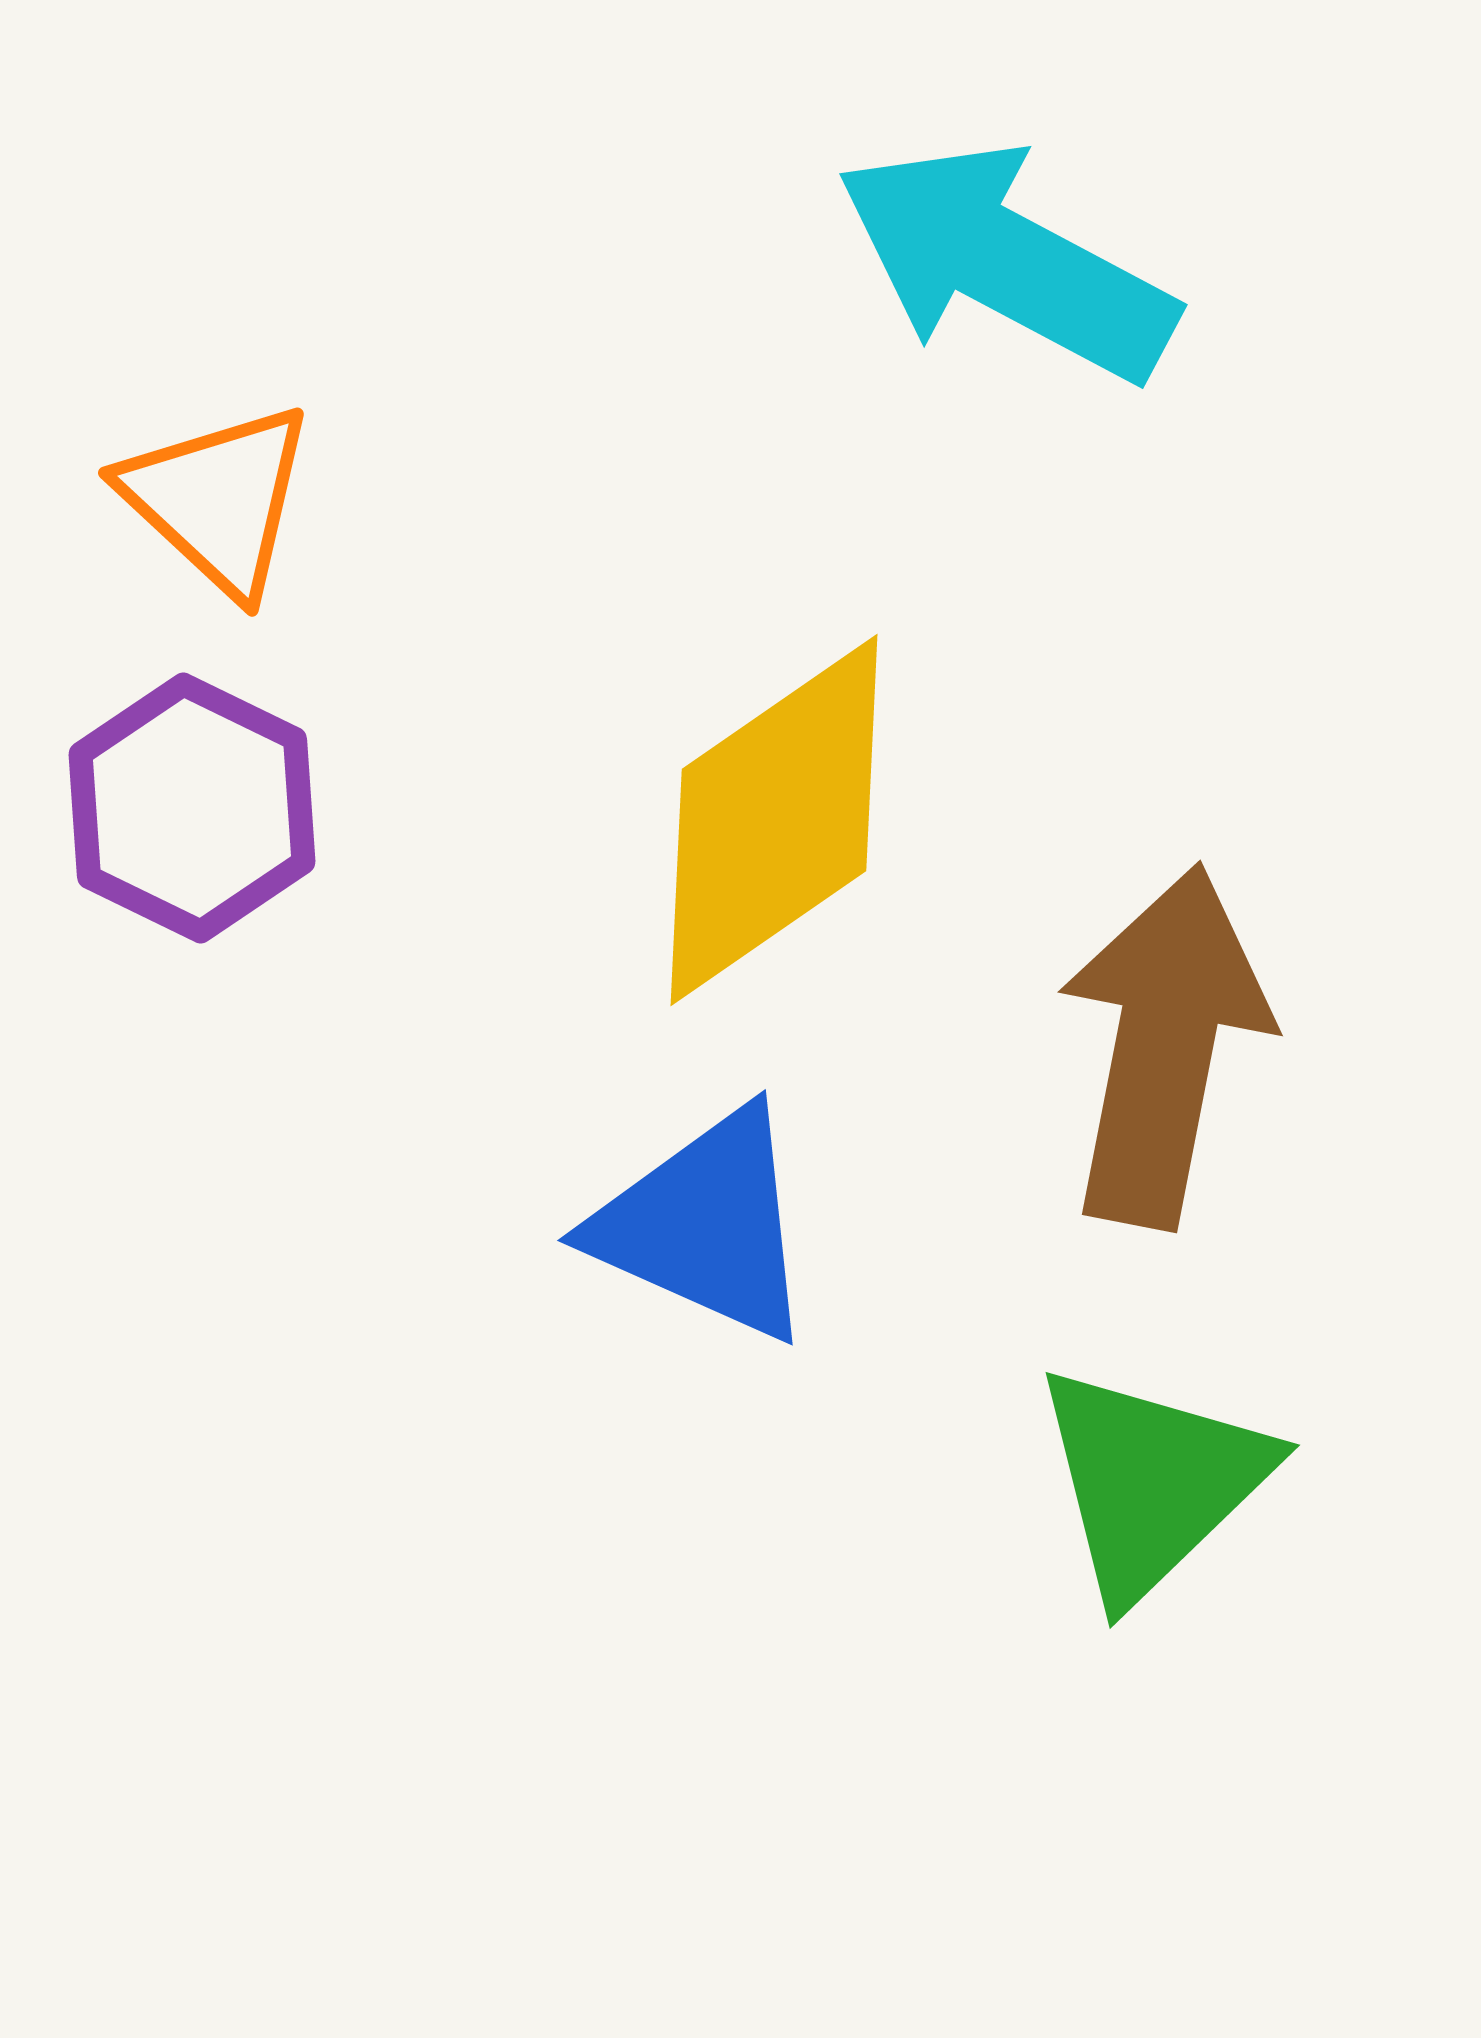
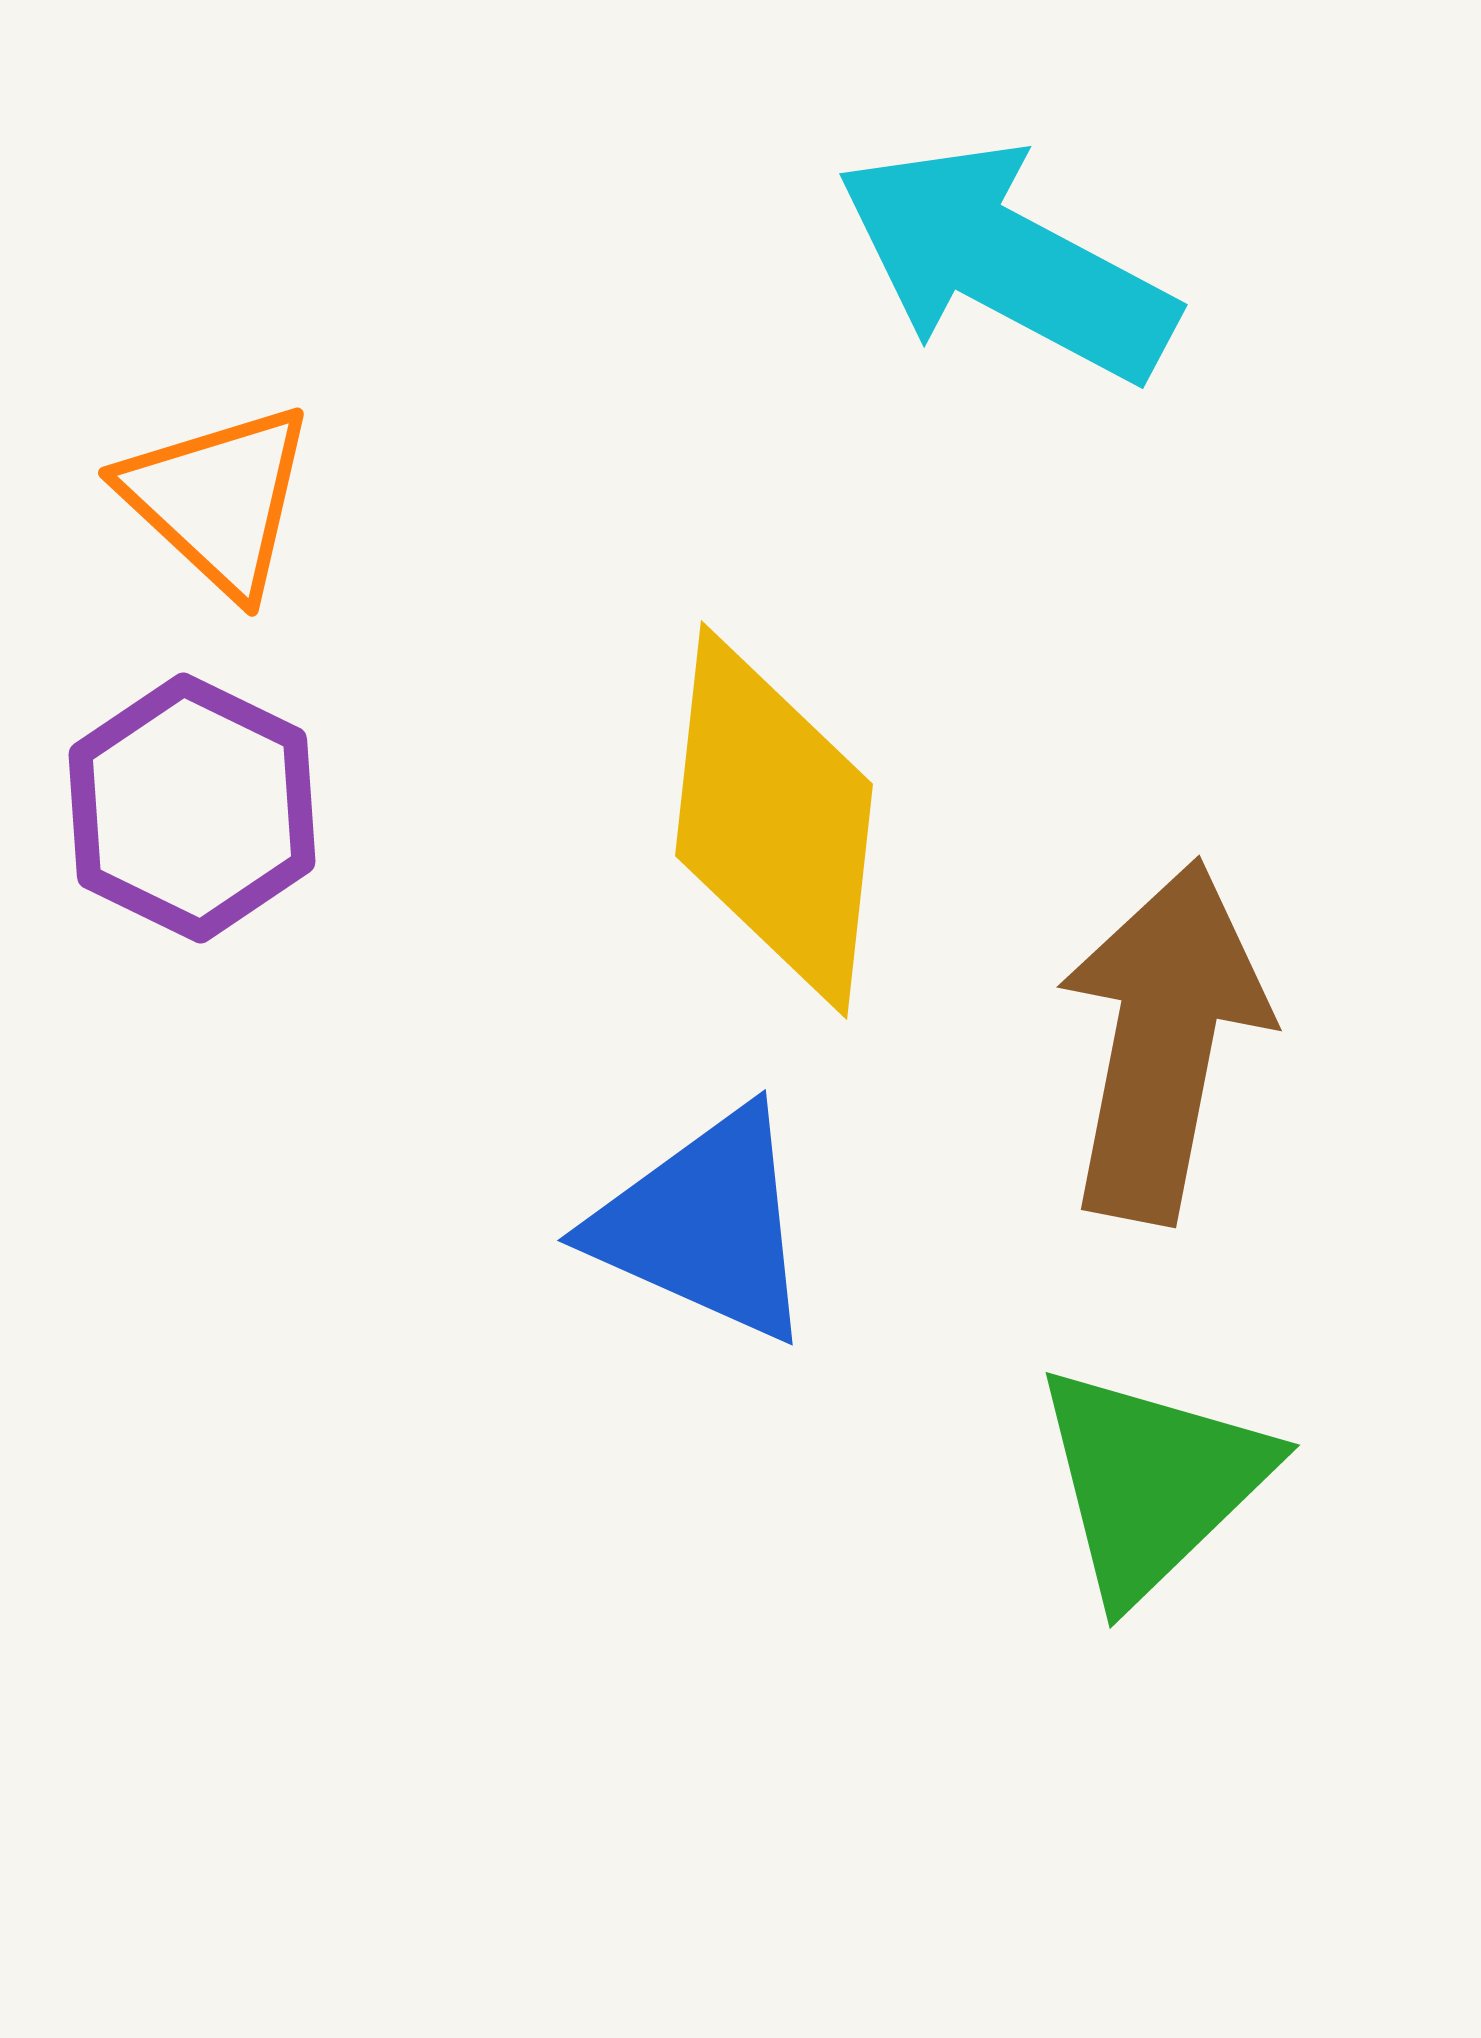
yellow diamond: rotated 49 degrees counterclockwise
brown arrow: moved 1 px left, 5 px up
